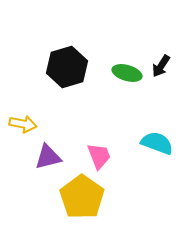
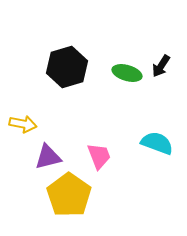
yellow pentagon: moved 13 px left, 2 px up
